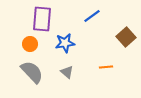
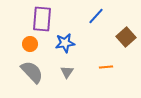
blue line: moved 4 px right; rotated 12 degrees counterclockwise
gray triangle: rotated 24 degrees clockwise
